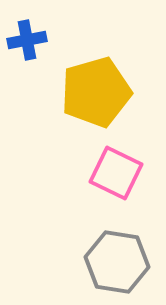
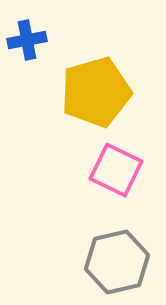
pink square: moved 3 px up
gray hexagon: rotated 22 degrees counterclockwise
